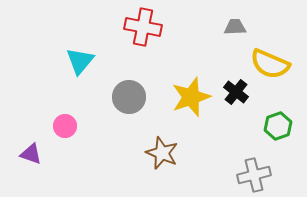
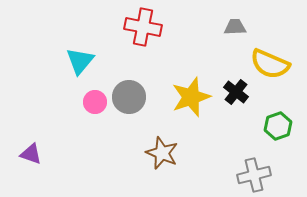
pink circle: moved 30 px right, 24 px up
